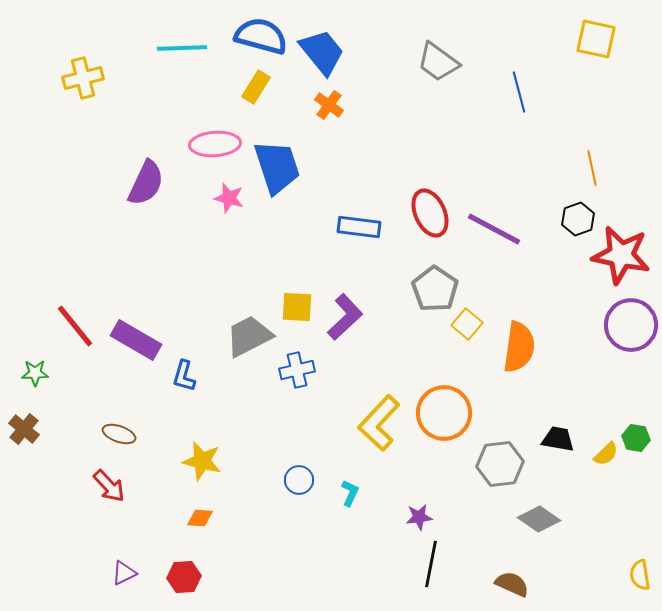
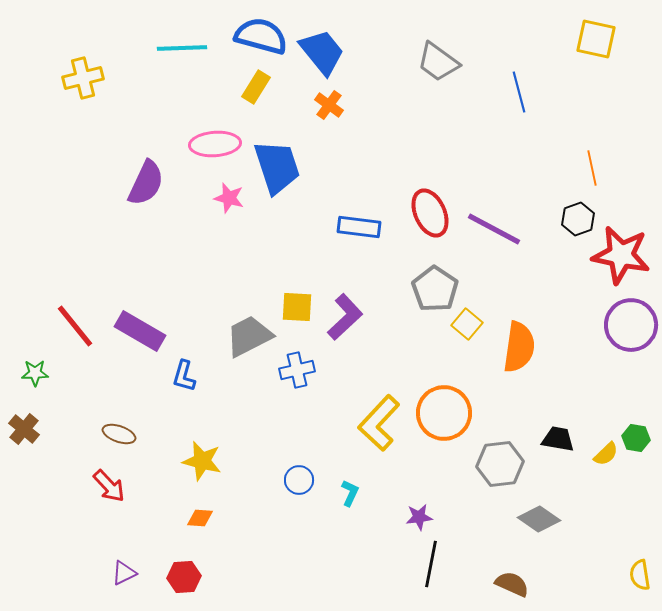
purple rectangle at (136, 340): moved 4 px right, 9 px up
